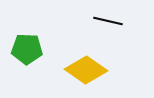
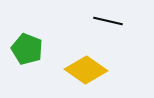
green pentagon: rotated 20 degrees clockwise
